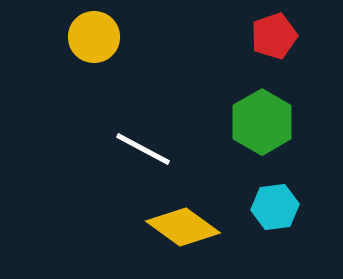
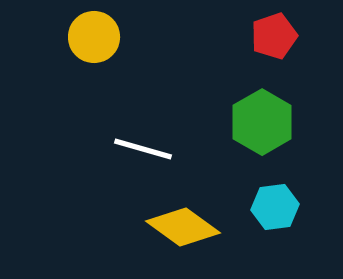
white line: rotated 12 degrees counterclockwise
